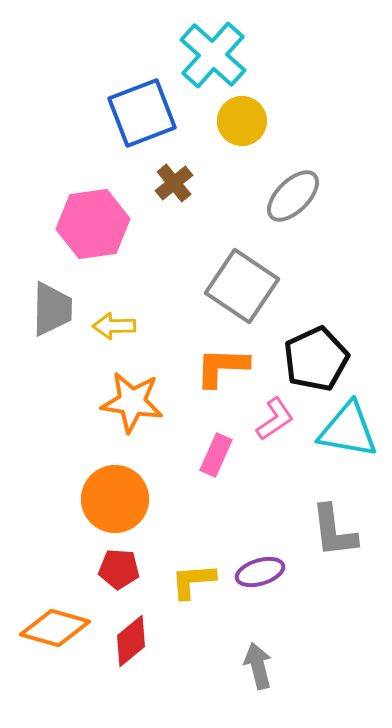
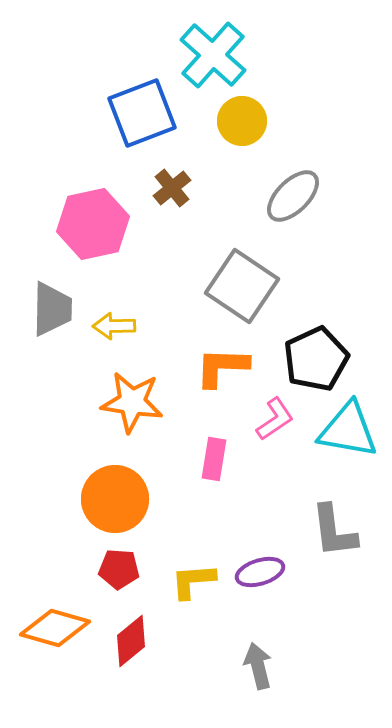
brown cross: moved 2 px left, 5 px down
pink hexagon: rotated 4 degrees counterclockwise
pink rectangle: moved 2 px left, 4 px down; rotated 15 degrees counterclockwise
